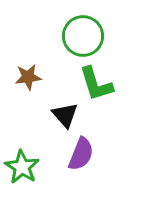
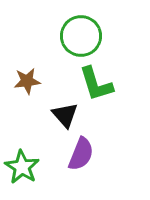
green circle: moved 2 px left
brown star: moved 1 px left, 4 px down
